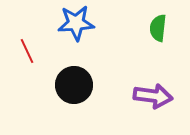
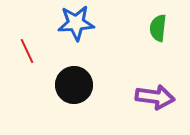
purple arrow: moved 2 px right, 1 px down
